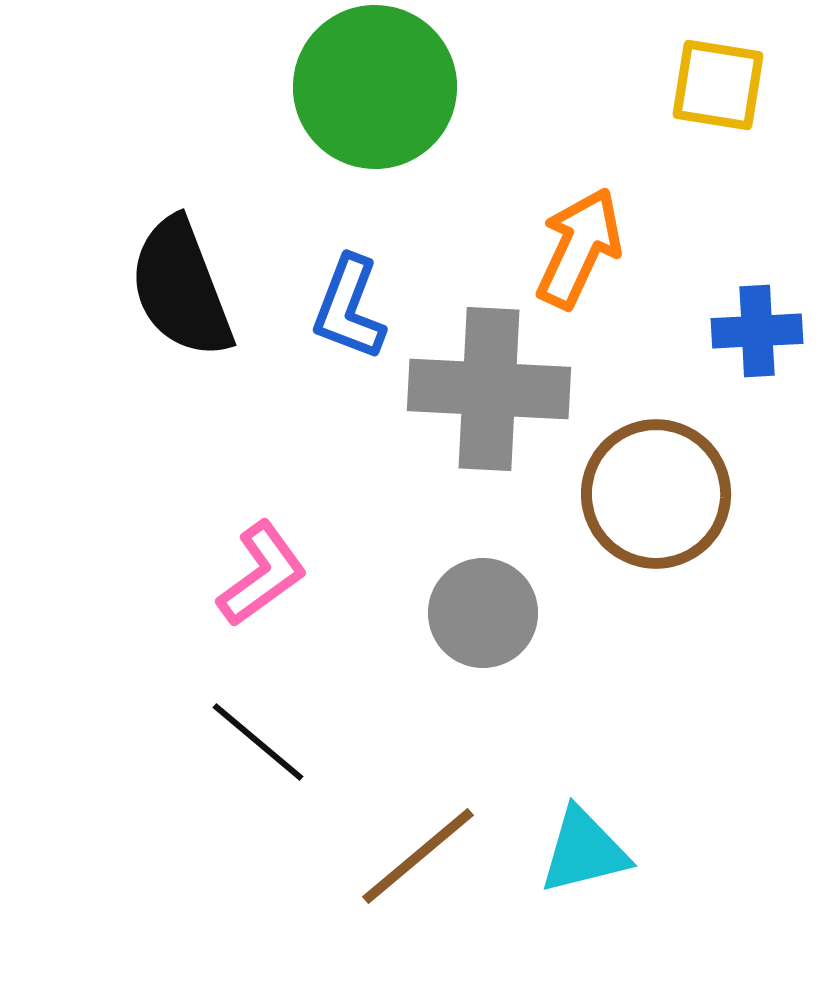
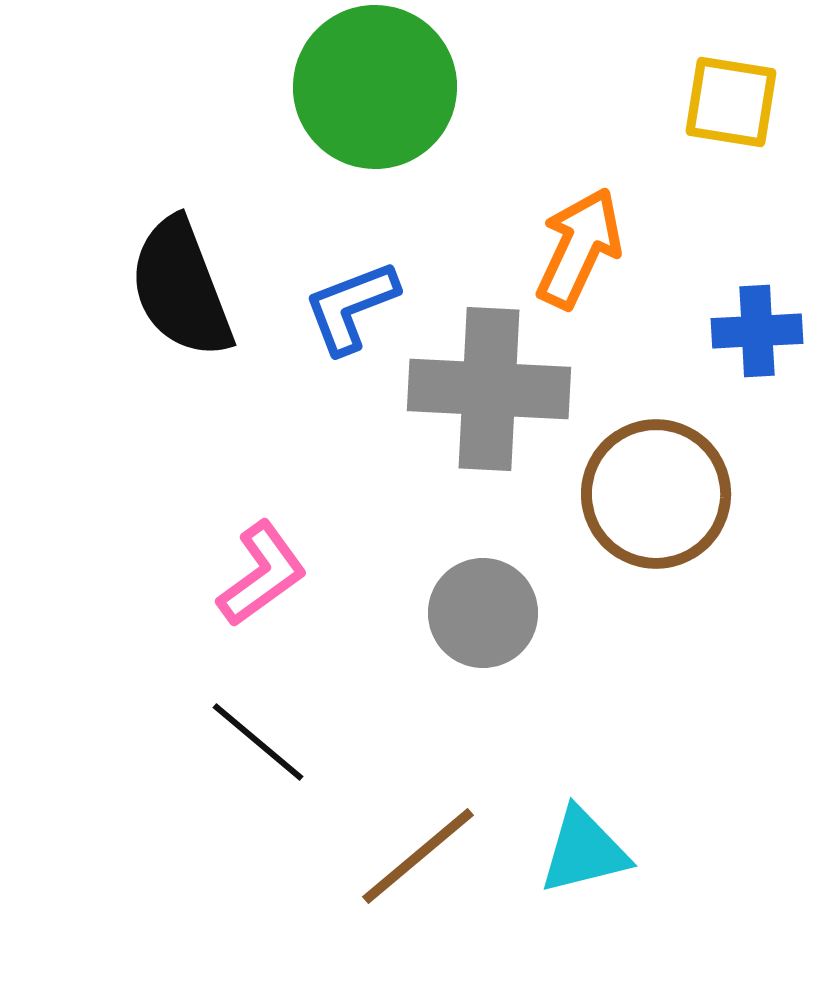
yellow square: moved 13 px right, 17 px down
blue L-shape: moved 2 px right, 1 px up; rotated 48 degrees clockwise
